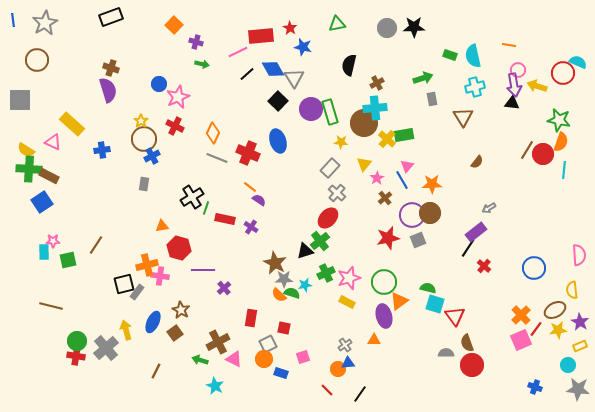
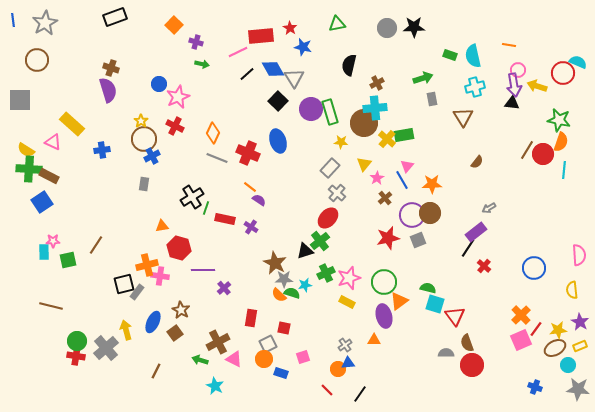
black rectangle at (111, 17): moved 4 px right
brown ellipse at (555, 310): moved 38 px down
